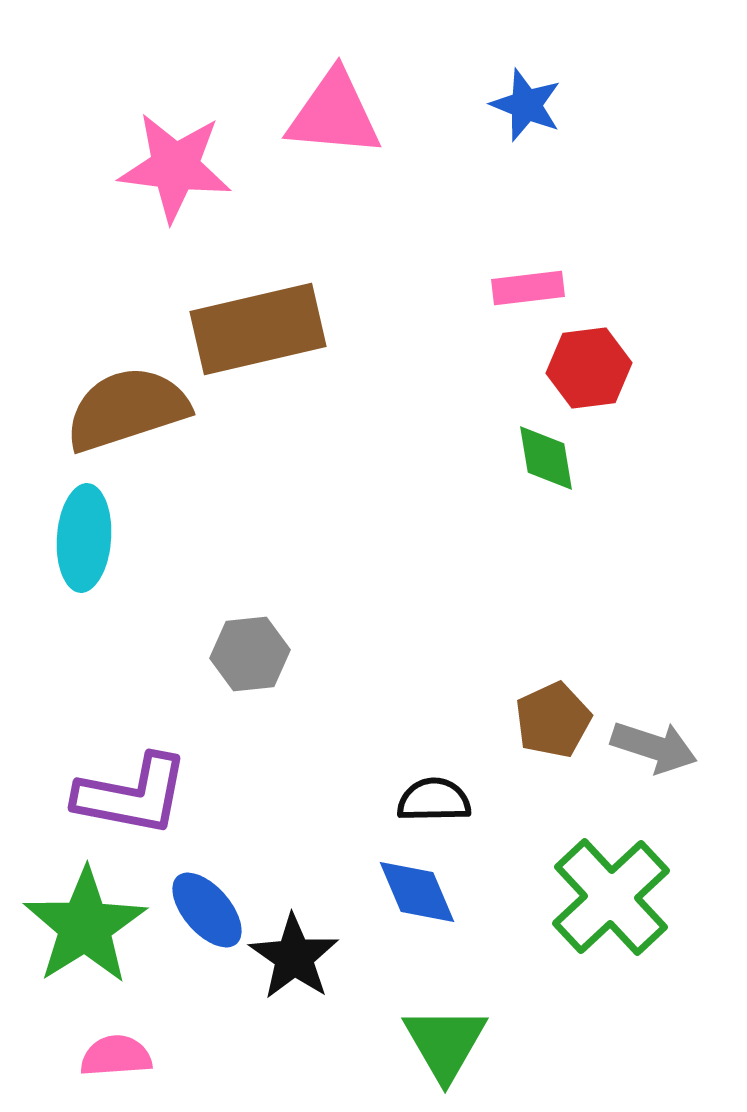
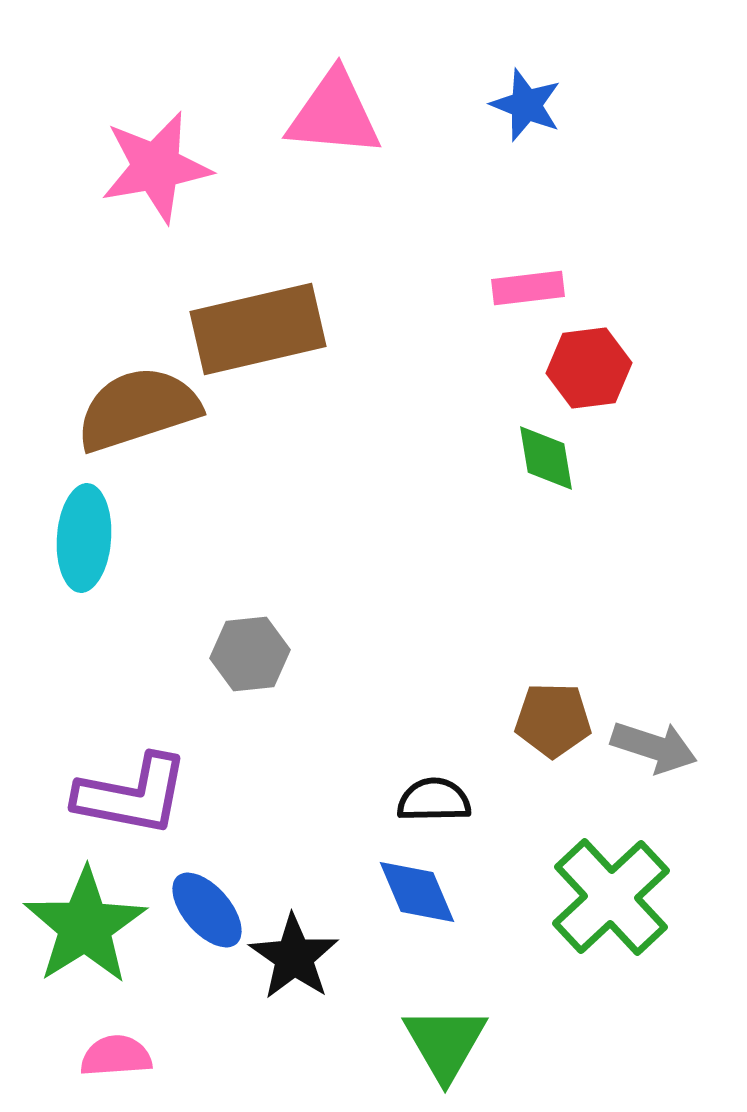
pink star: moved 19 px left; rotated 17 degrees counterclockwise
brown semicircle: moved 11 px right
brown pentagon: rotated 26 degrees clockwise
